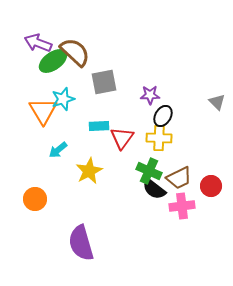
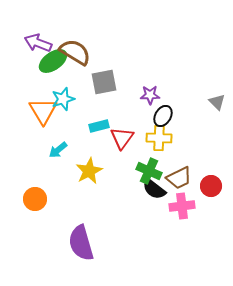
brown semicircle: rotated 12 degrees counterclockwise
cyan rectangle: rotated 12 degrees counterclockwise
